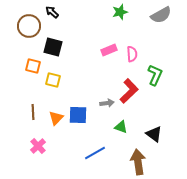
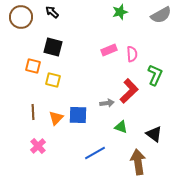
brown circle: moved 8 px left, 9 px up
